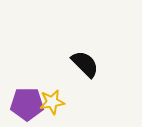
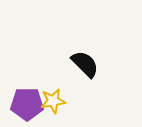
yellow star: moved 1 px right, 1 px up
